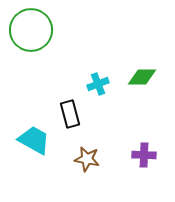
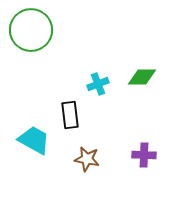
black rectangle: moved 1 px down; rotated 8 degrees clockwise
